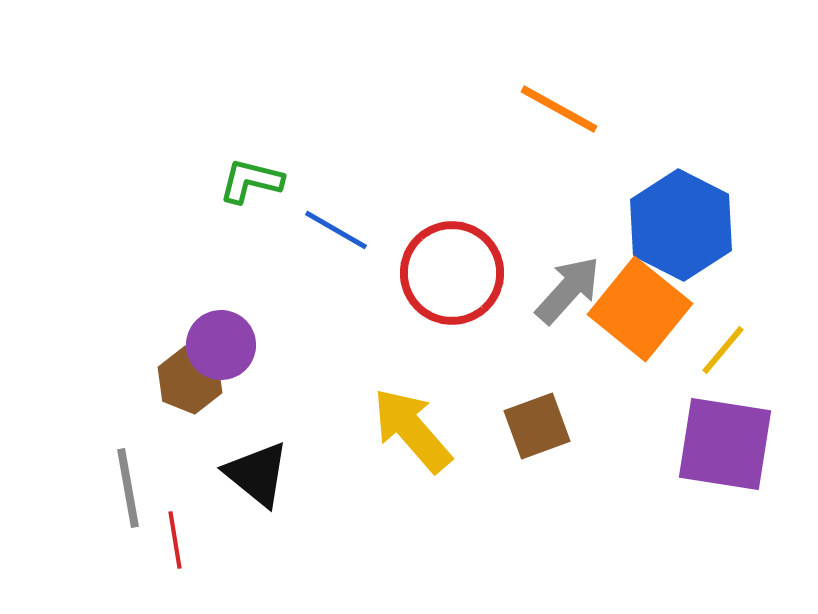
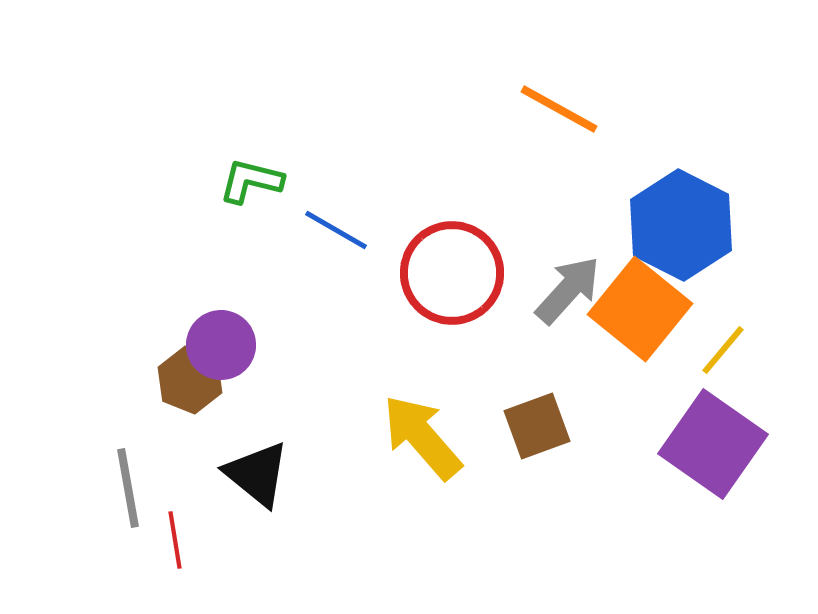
yellow arrow: moved 10 px right, 7 px down
purple square: moved 12 px left; rotated 26 degrees clockwise
